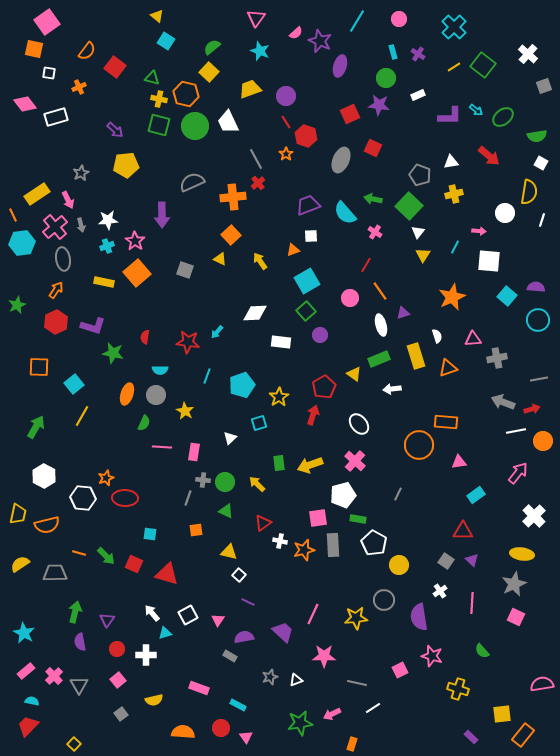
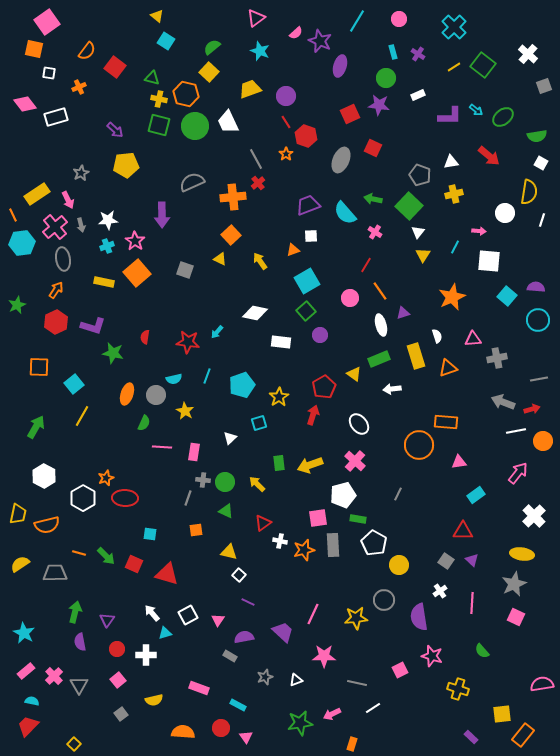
pink triangle at (256, 18): rotated 18 degrees clockwise
white diamond at (255, 313): rotated 15 degrees clockwise
cyan semicircle at (160, 370): moved 14 px right, 9 px down; rotated 14 degrees counterclockwise
white hexagon at (83, 498): rotated 25 degrees clockwise
gray star at (270, 677): moved 5 px left
